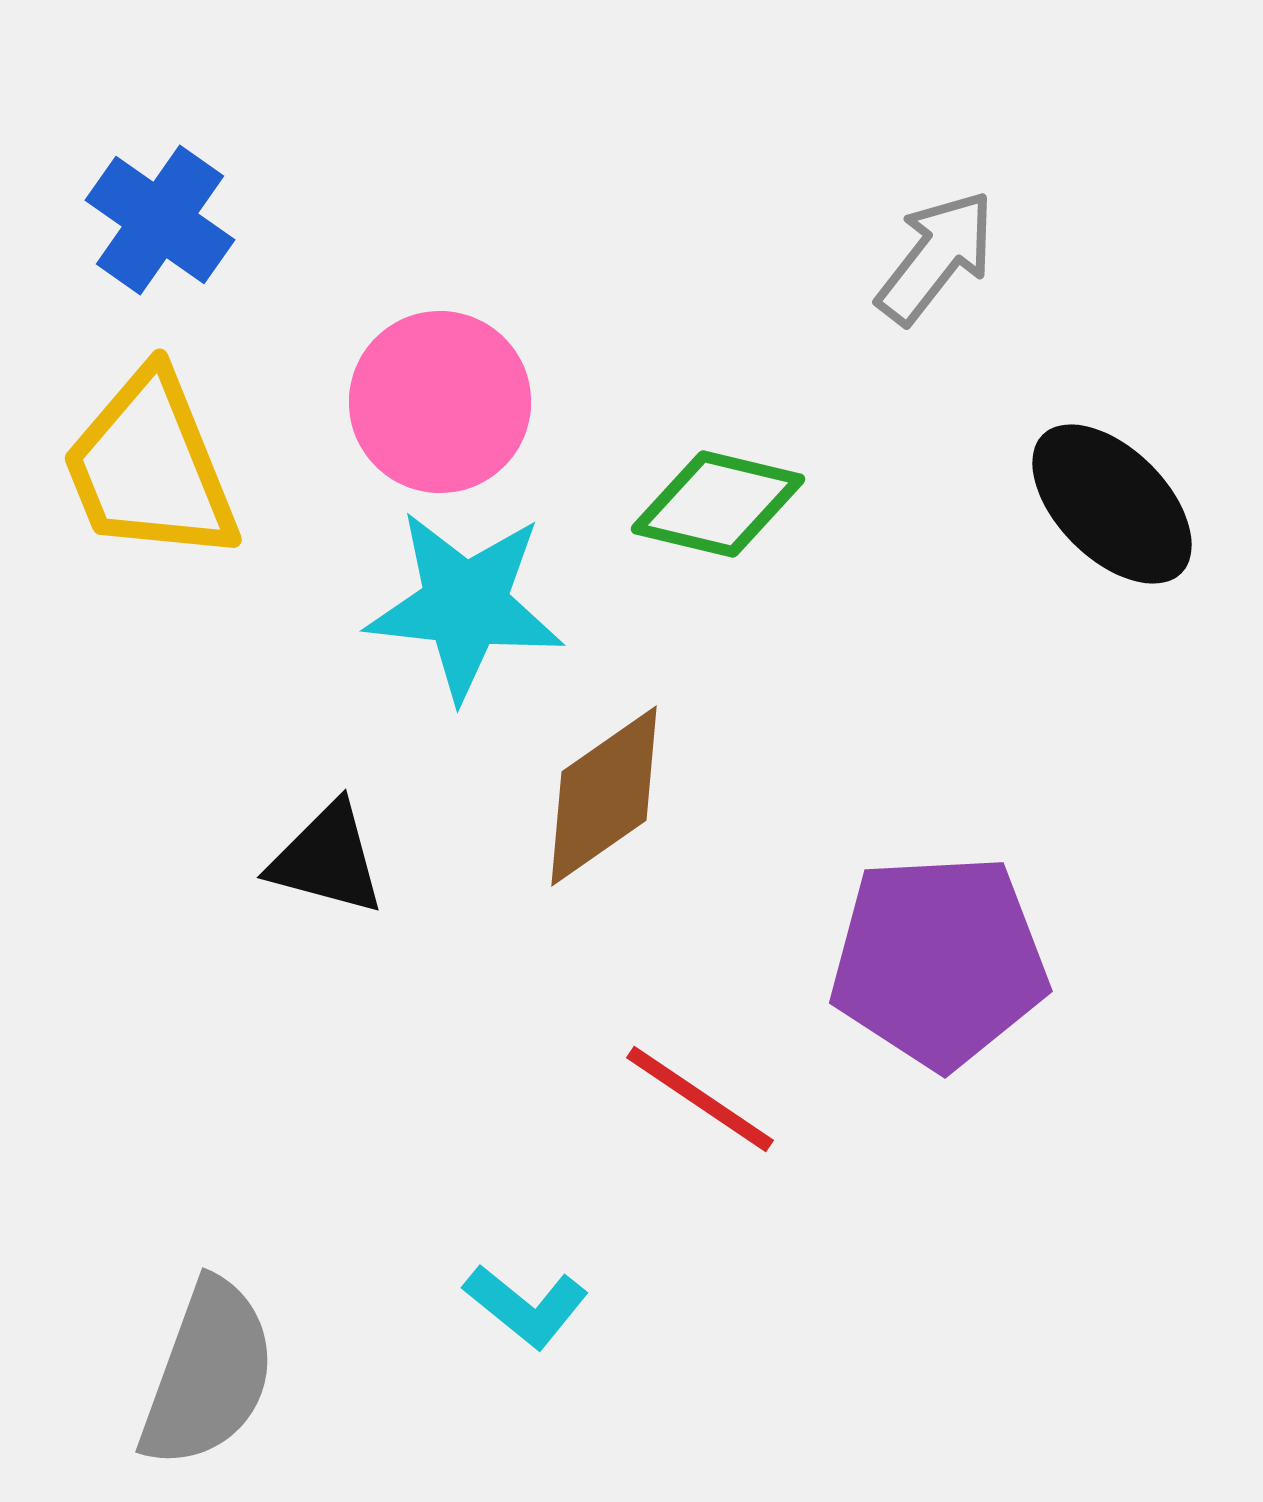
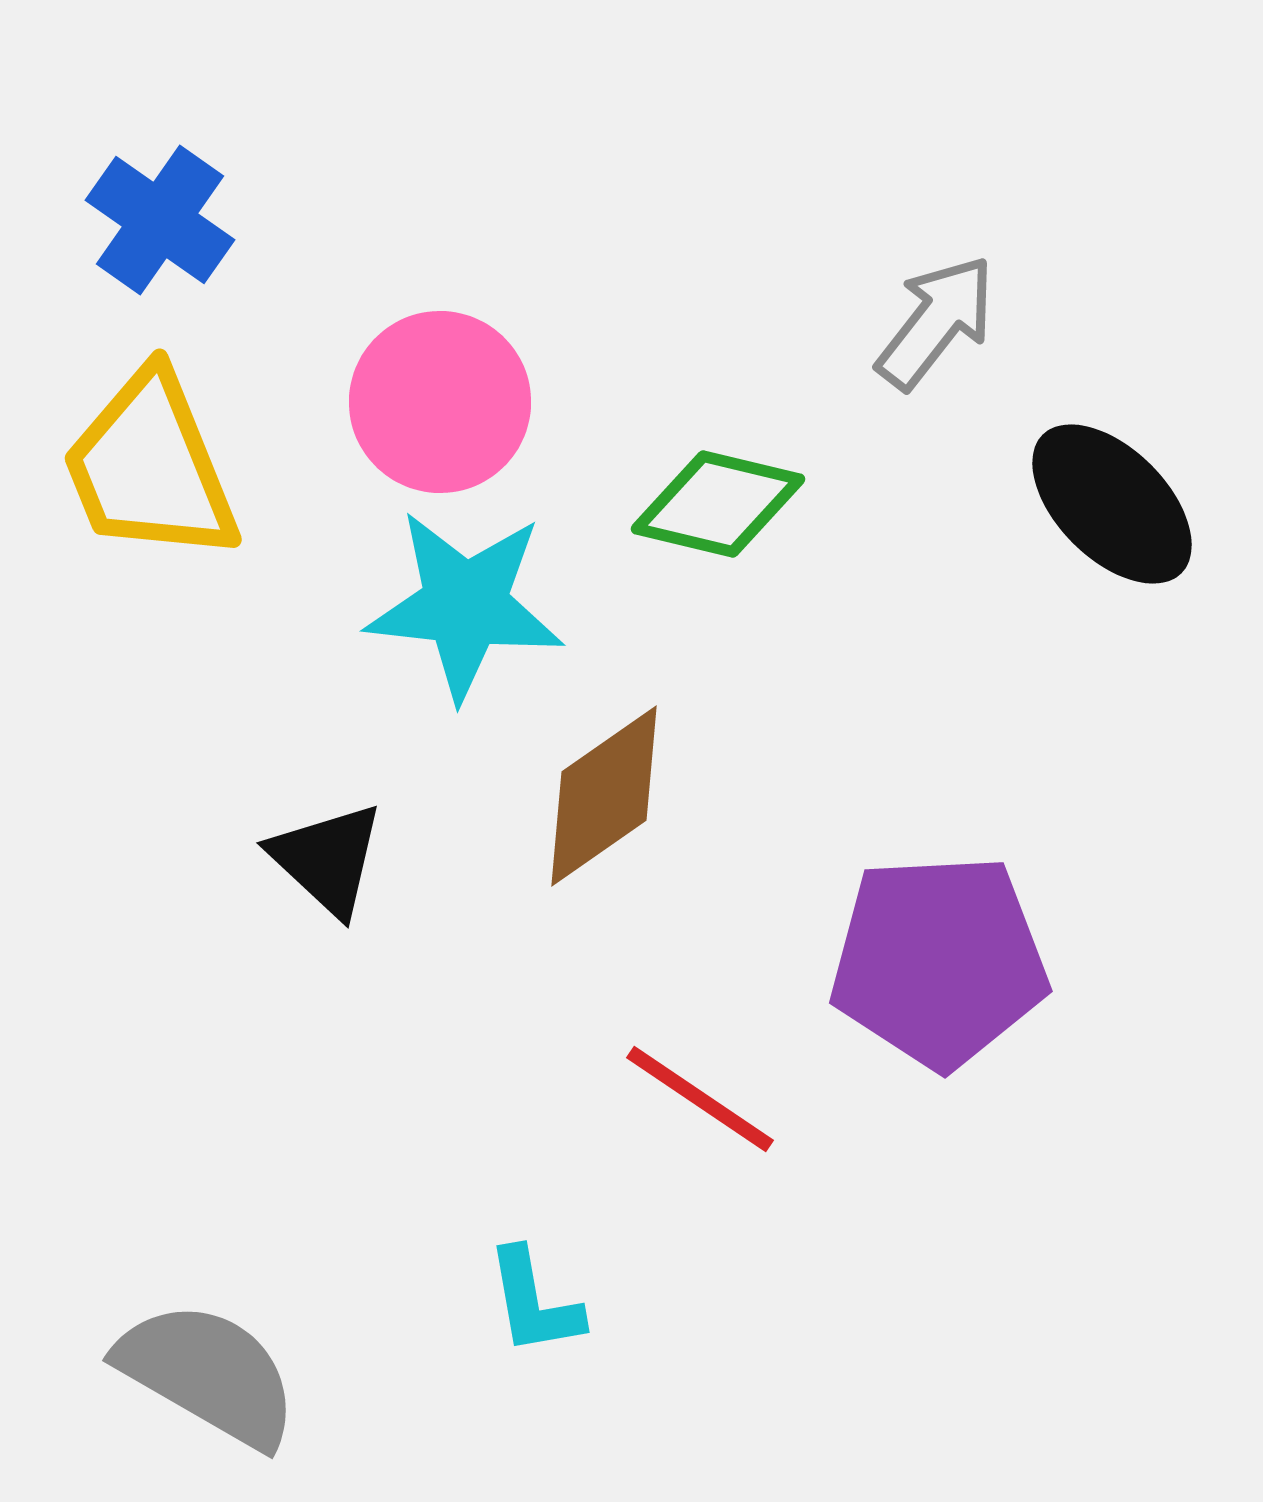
gray arrow: moved 65 px down
black triangle: rotated 28 degrees clockwise
cyan L-shape: moved 8 px right, 4 px up; rotated 41 degrees clockwise
gray semicircle: rotated 80 degrees counterclockwise
